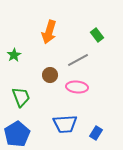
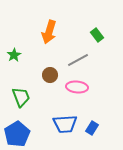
blue rectangle: moved 4 px left, 5 px up
